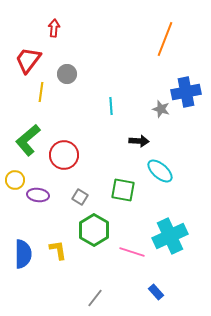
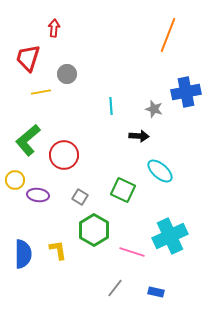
orange line: moved 3 px right, 4 px up
red trapezoid: moved 2 px up; rotated 20 degrees counterclockwise
yellow line: rotated 72 degrees clockwise
gray star: moved 7 px left
black arrow: moved 5 px up
green square: rotated 15 degrees clockwise
blue rectangle: rotated 35 degrees counterclockwise
gray line: moved 20 px right, 10 px up
